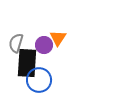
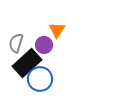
orange triangle: moved 1 px left, 8 px up
black rectangle: rotated 44 degrees clockwise
blue circle: moved 1 px right, 1 px up
